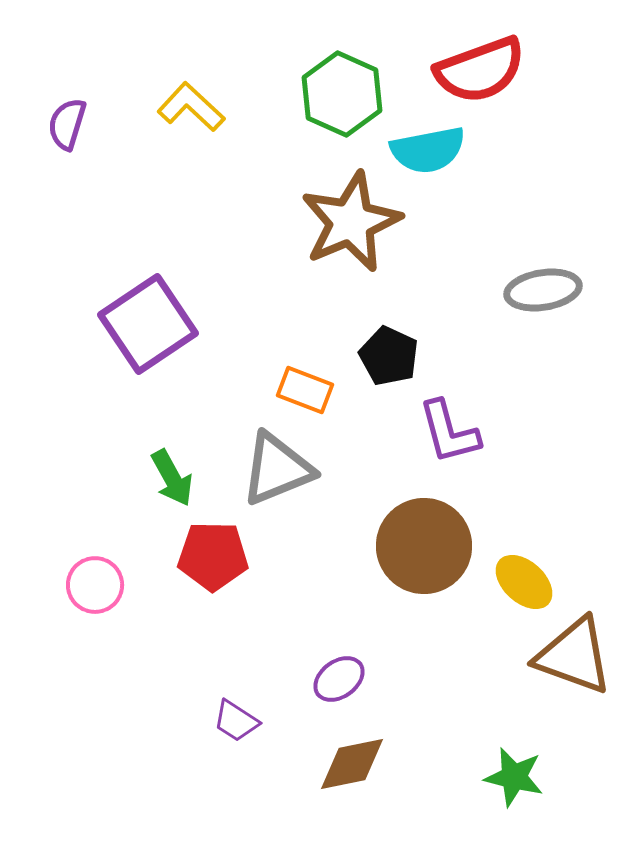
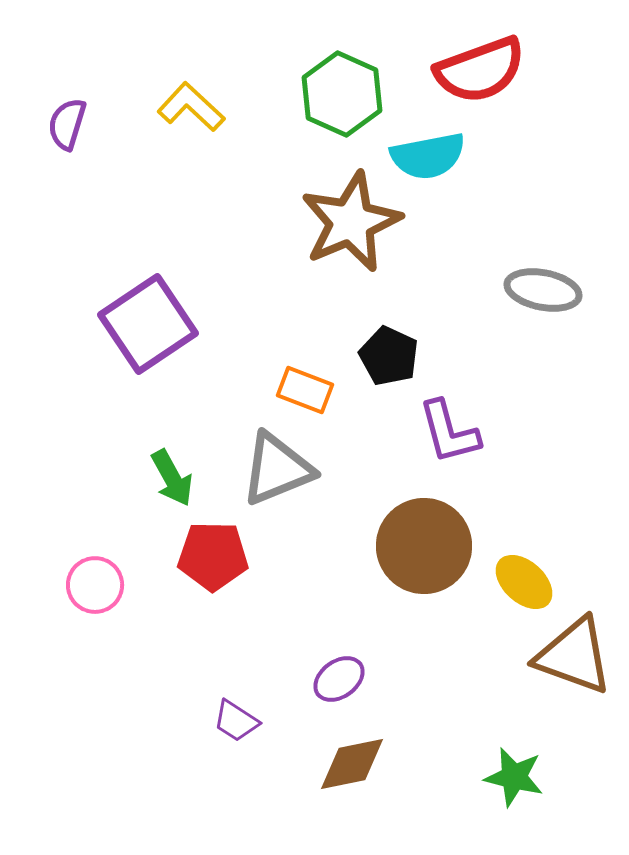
cyan semicircle: moved 6 px down
gray ellipse: rotated 20 degrees clockwise
